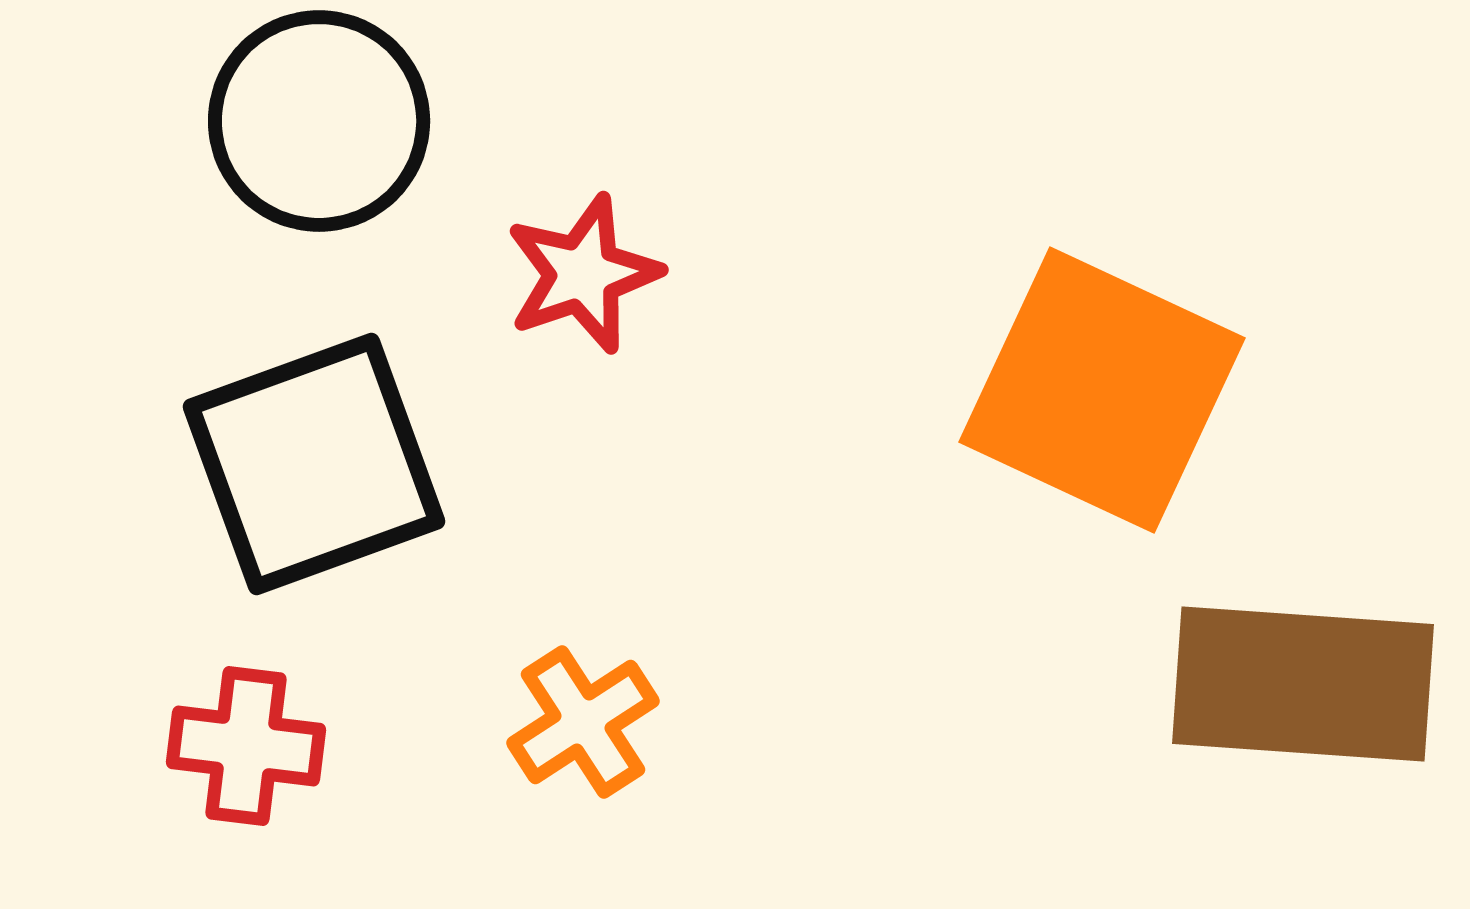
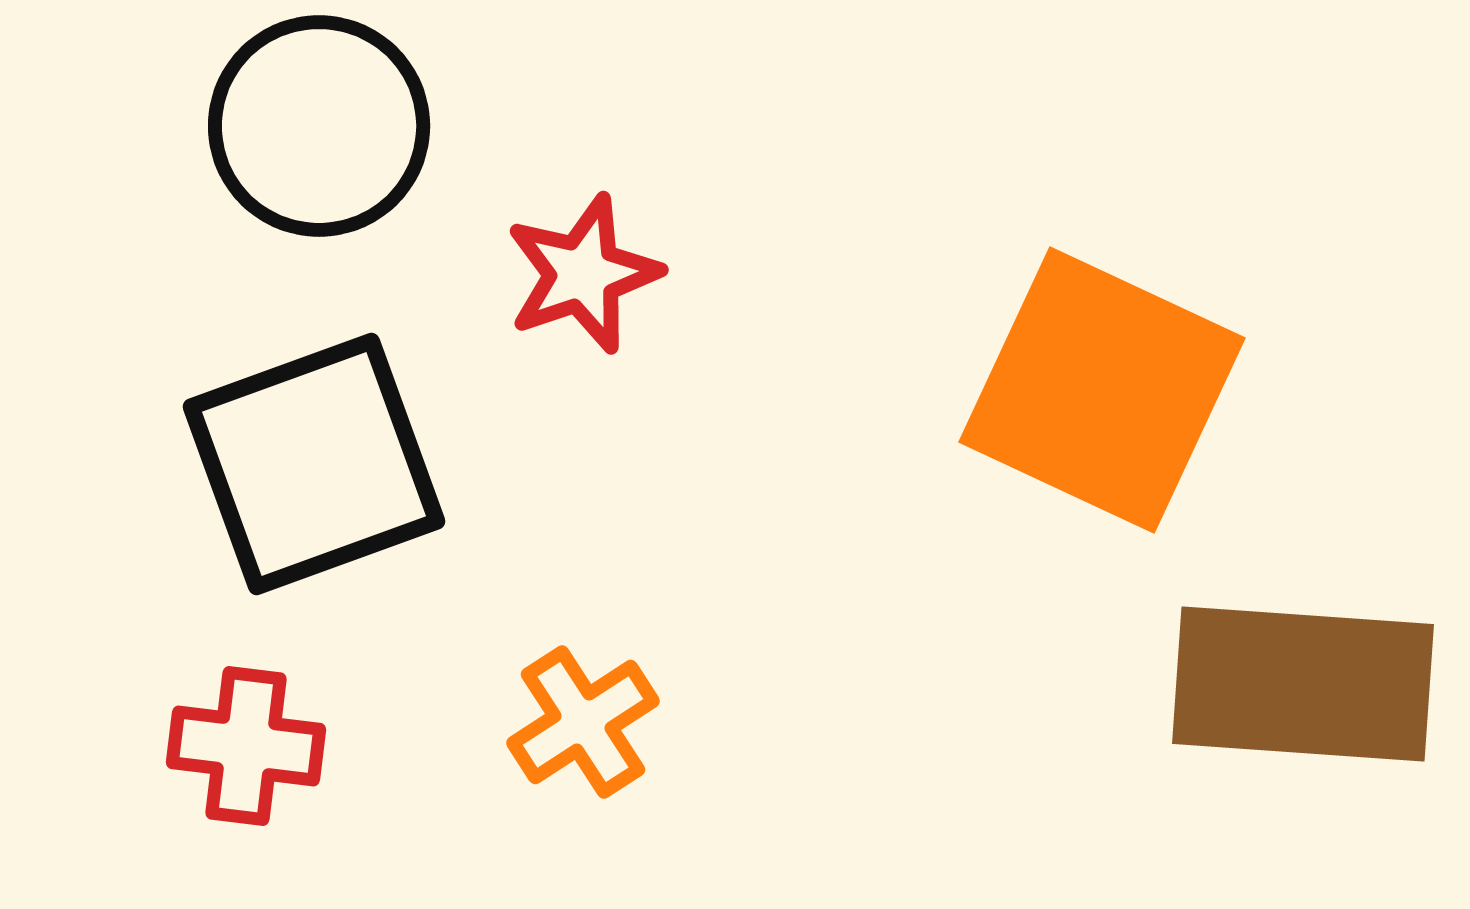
black circle: moved 5 px down
